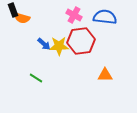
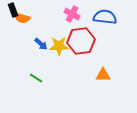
pink cross: moved 2 px left, 1 px up
blue arrow: moved 3 px left
orange triangle: moved 2 px left
